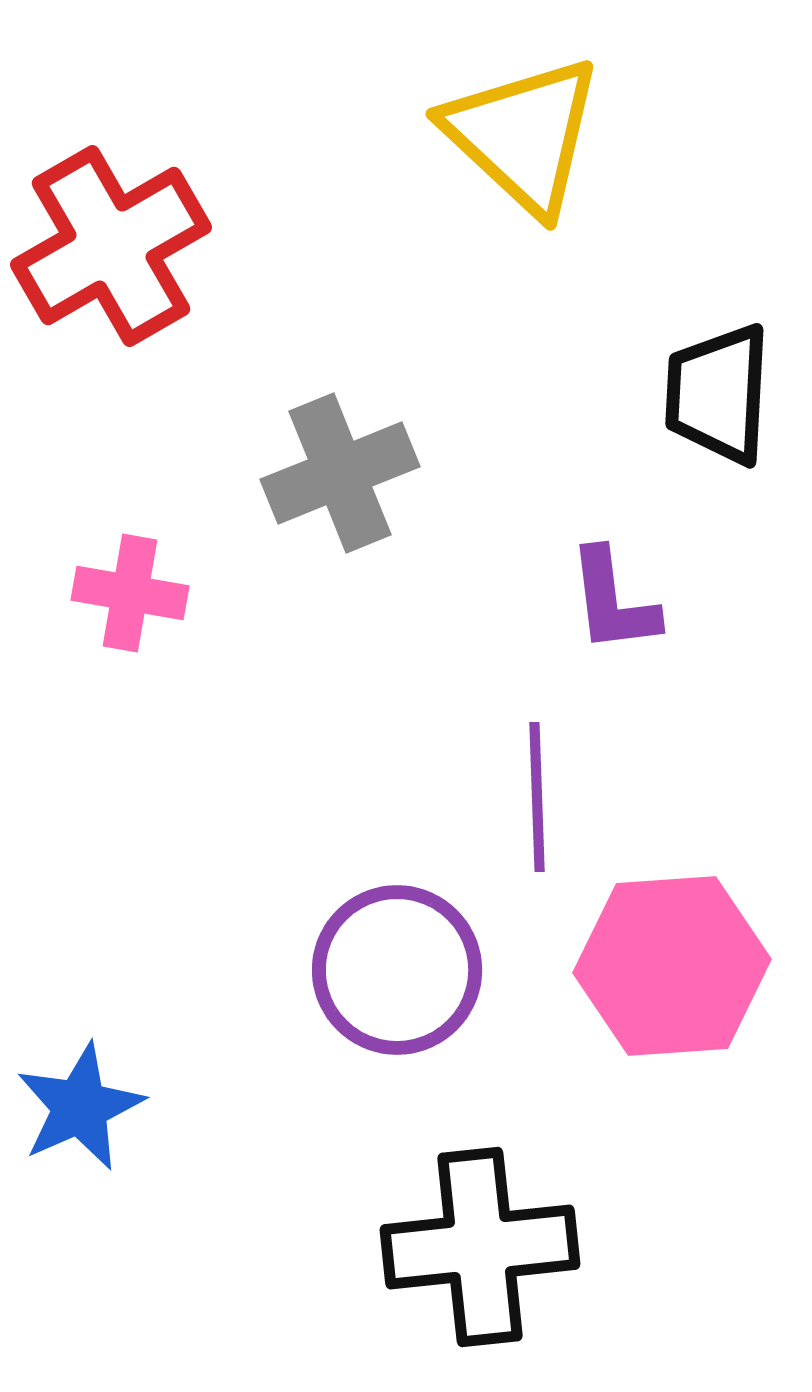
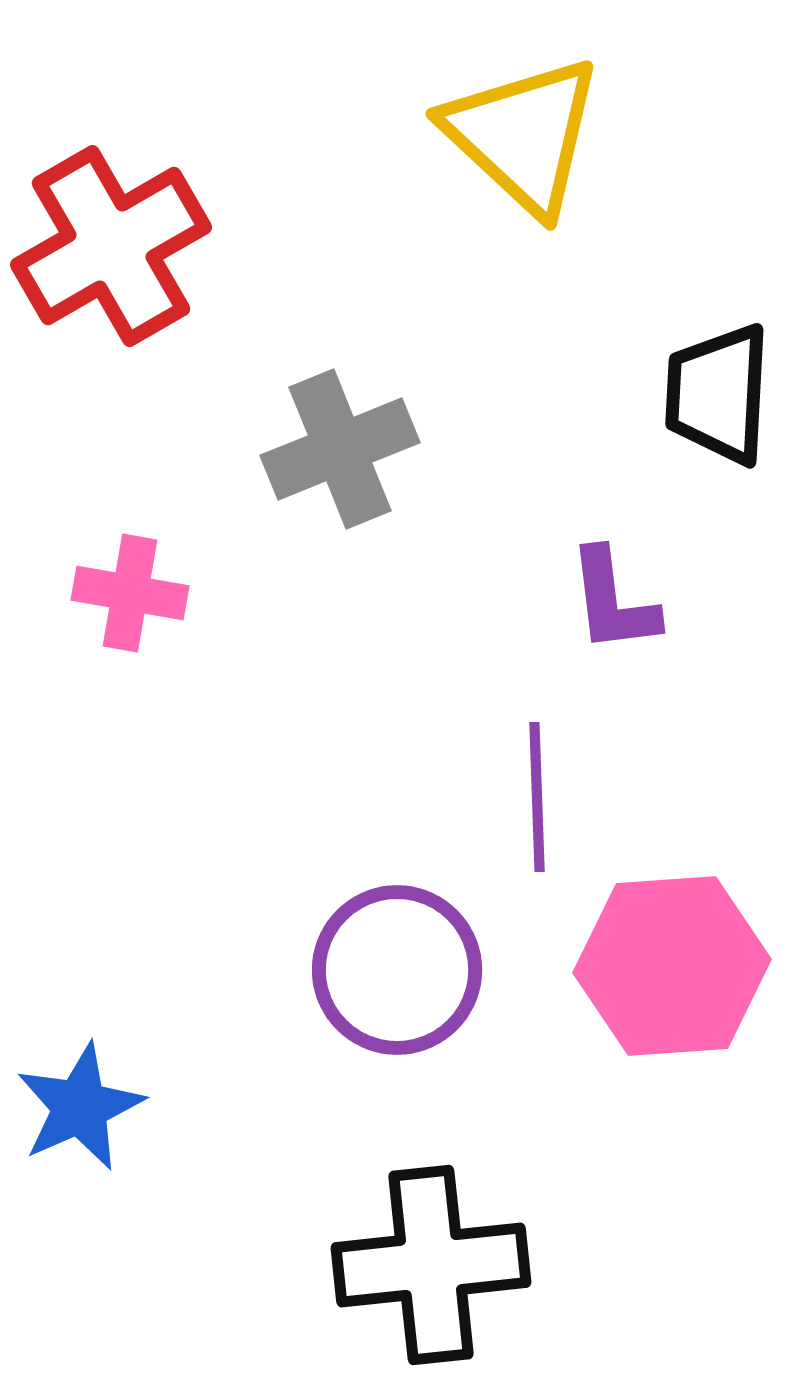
gray cross: moved 24 px up
black cross: moved 49 px left, 18 px down
